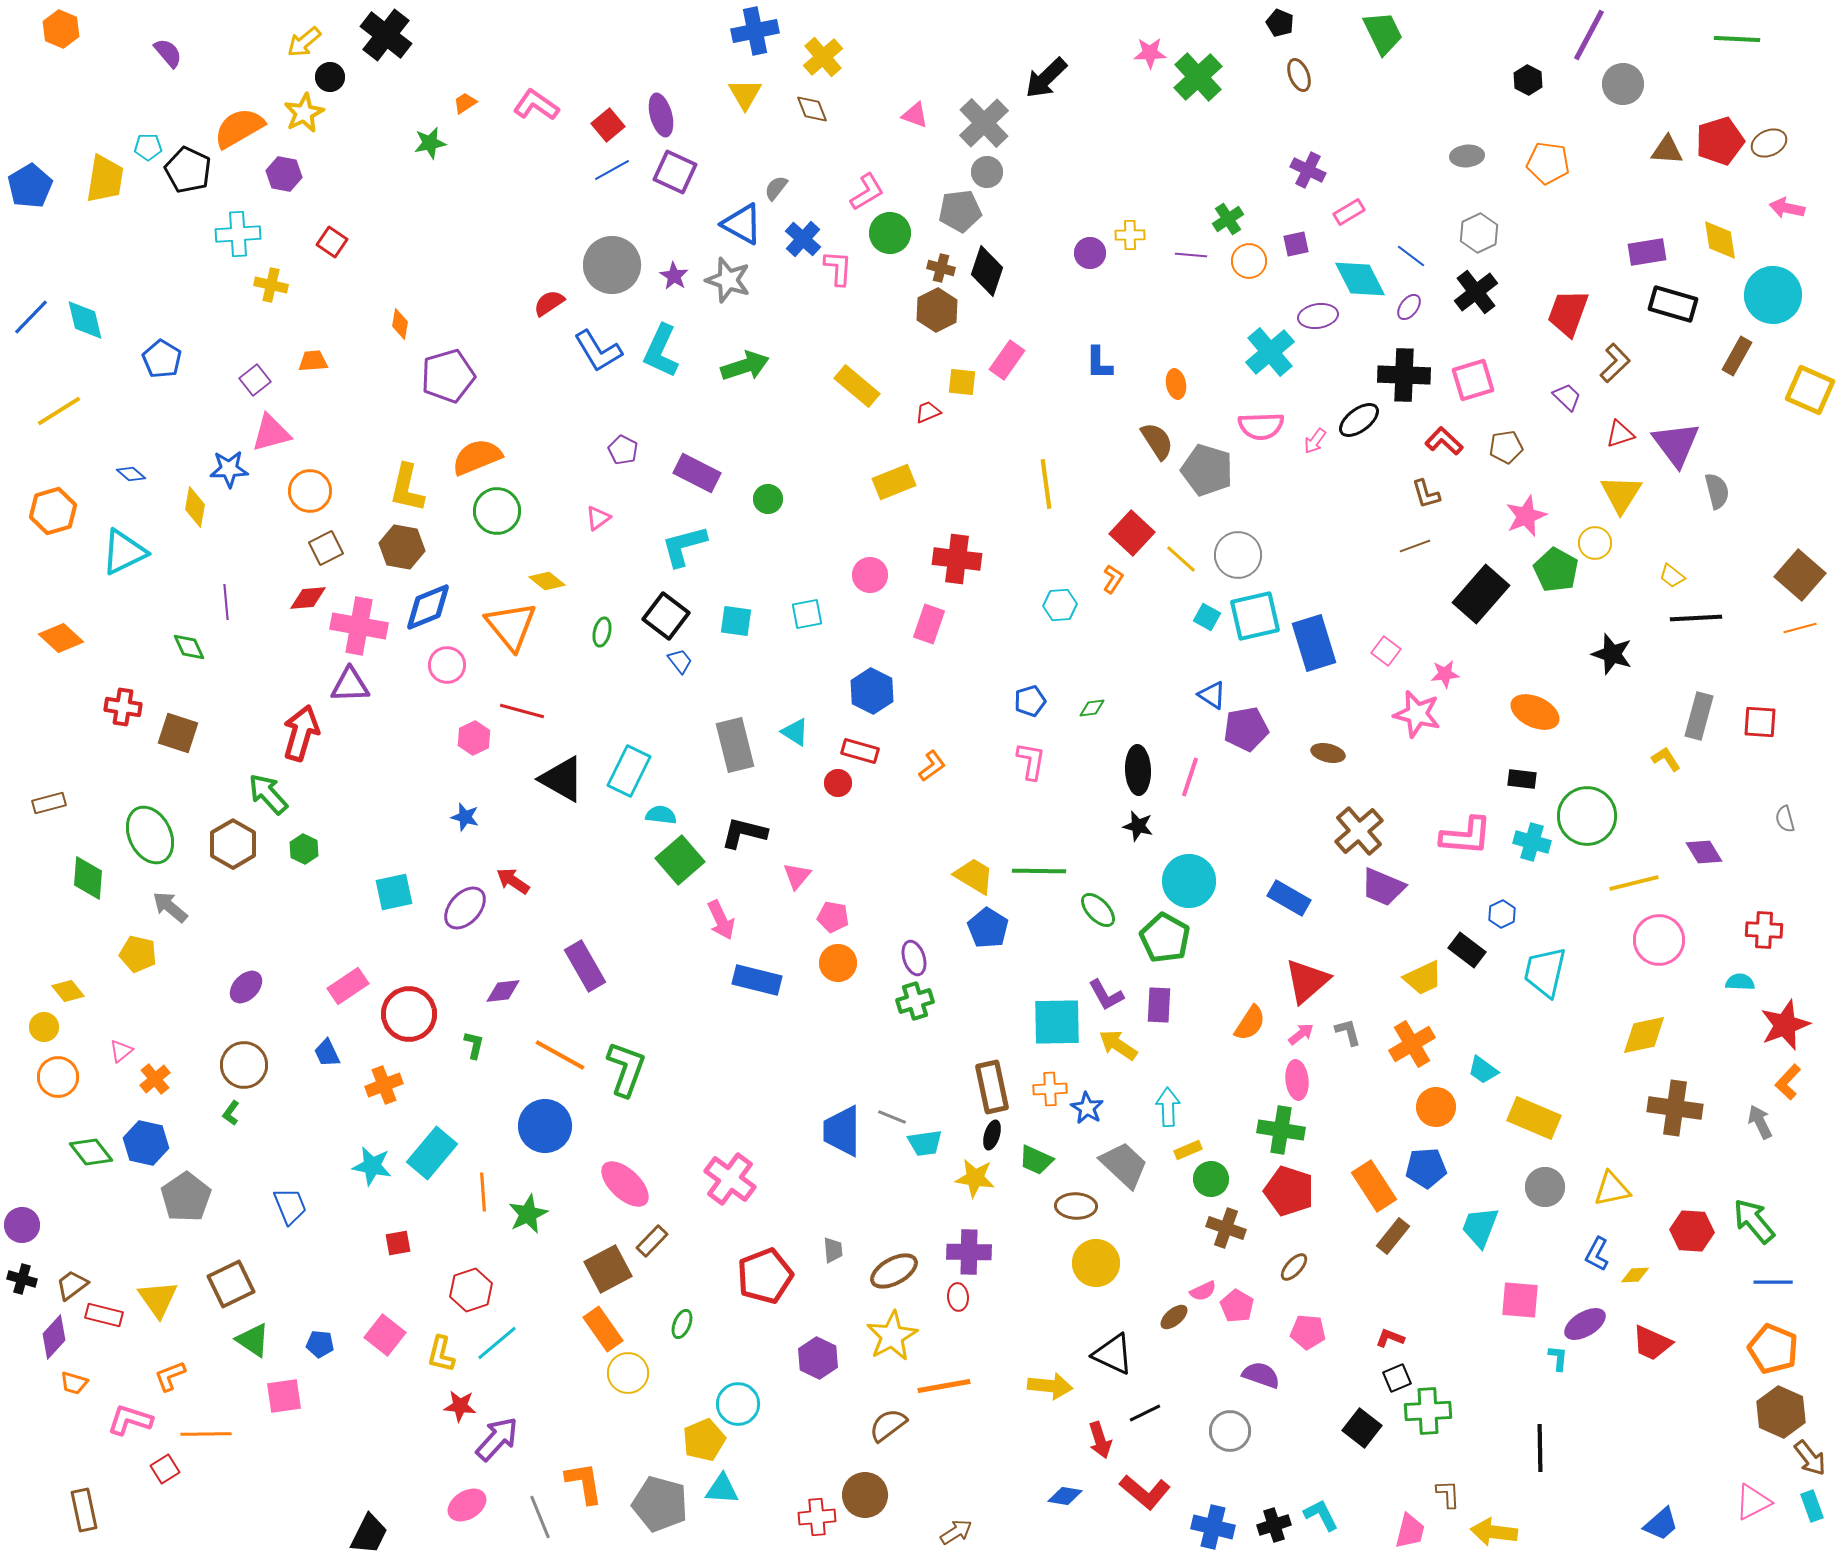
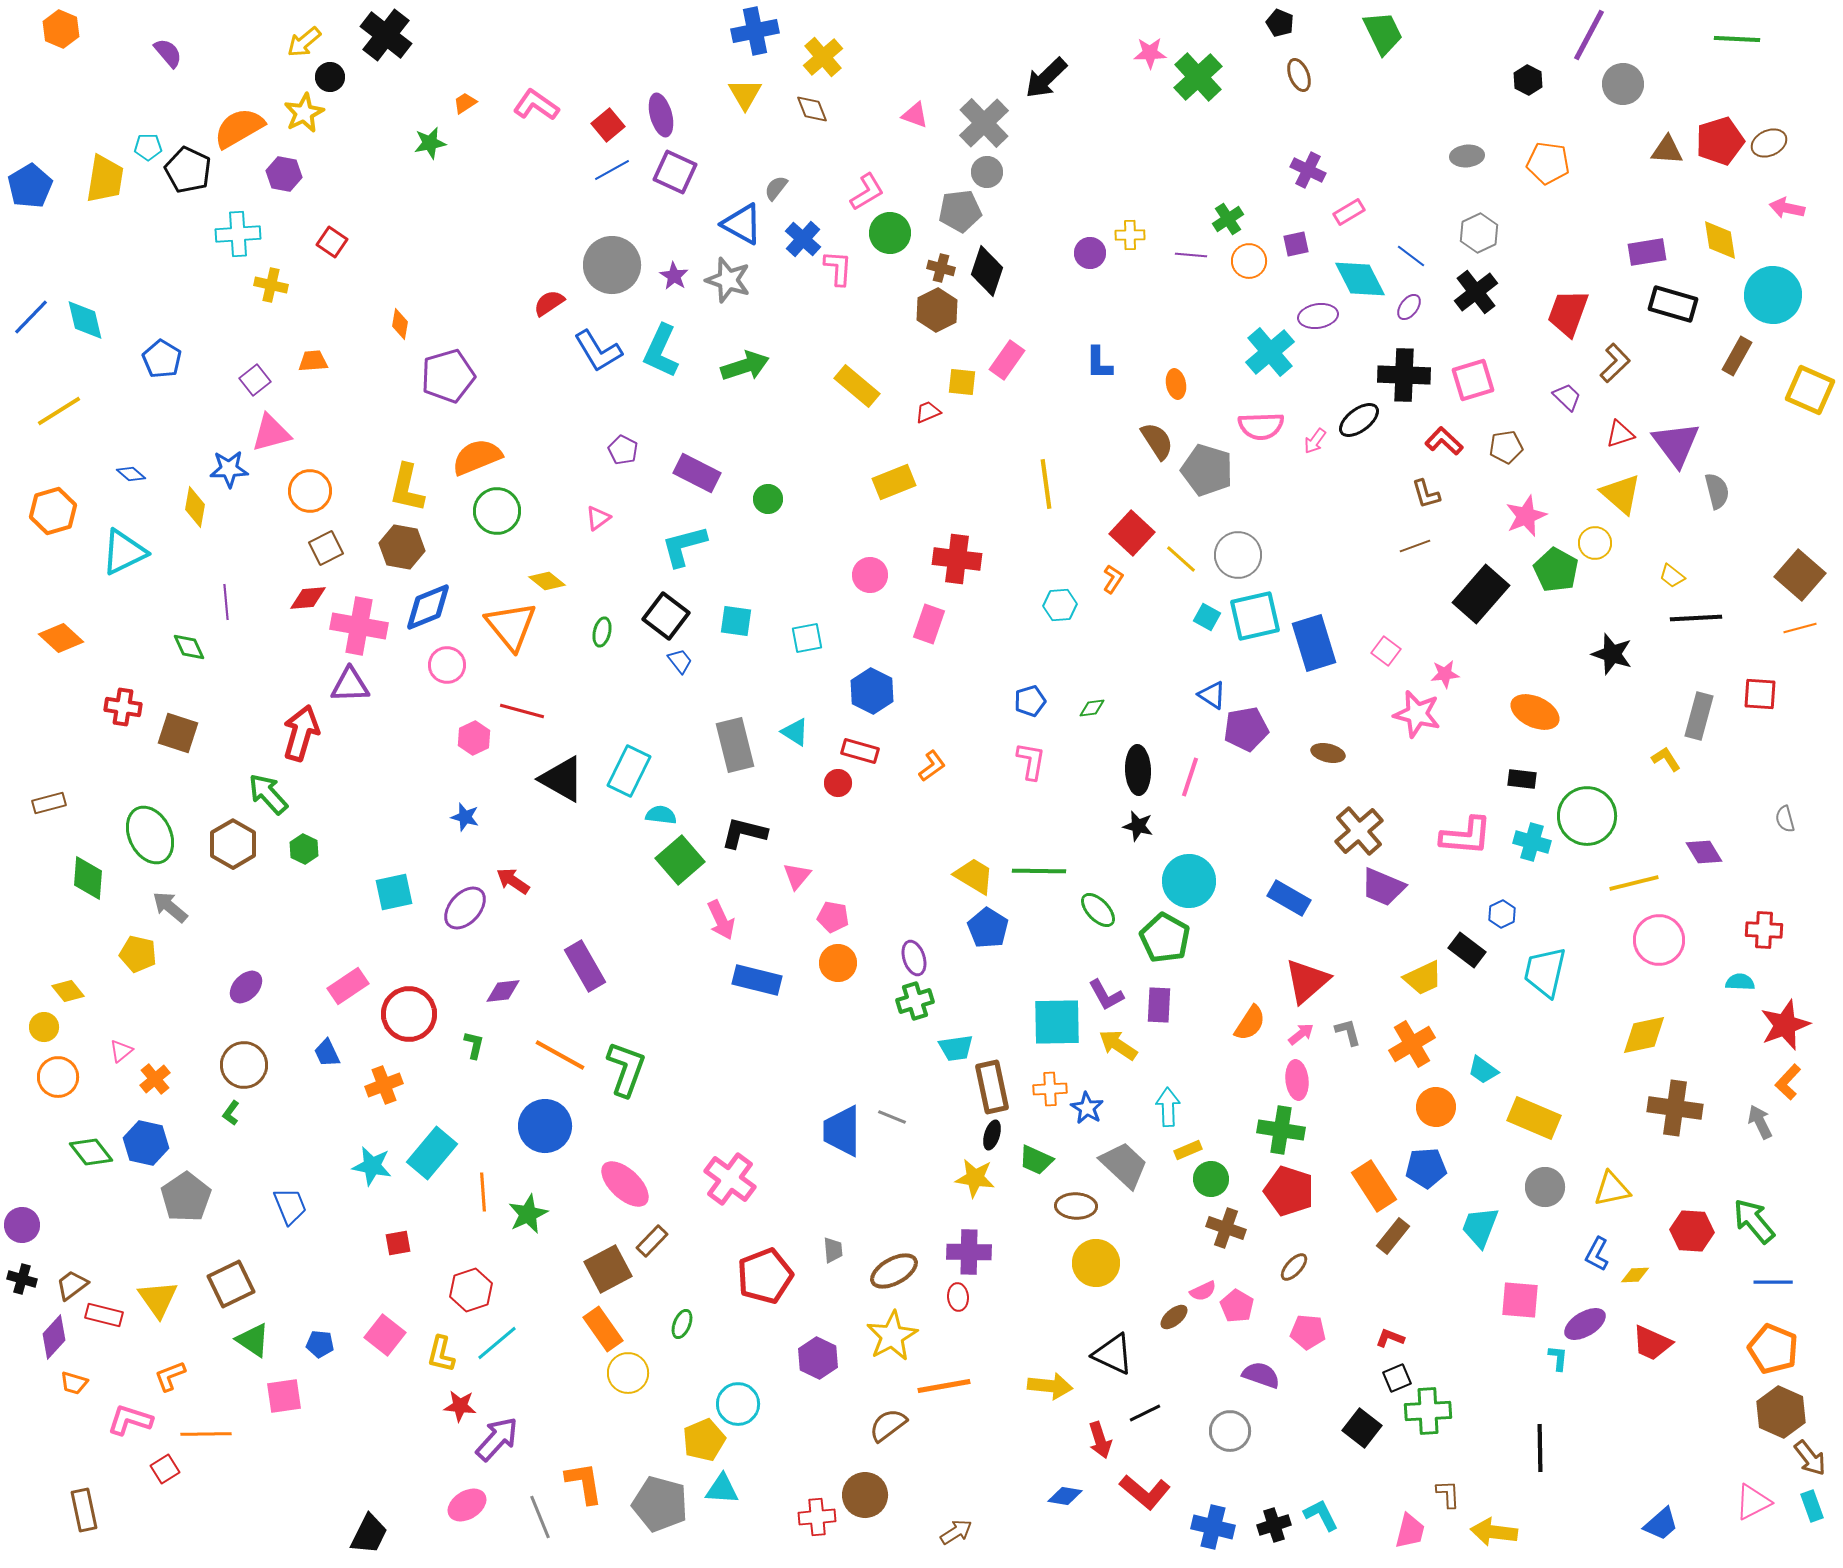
yellow triangle at (1621, 494): rotated 21 degrees counterclockwise
cyan square at (807, 614): moved 24 px down
red square at (1760, 722): moved 28 px up
cyan trapezoid at (925, 1143): moved 31 px right, 95 px up
